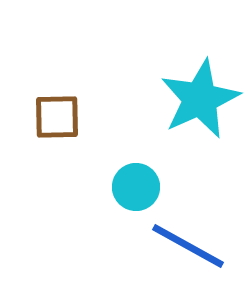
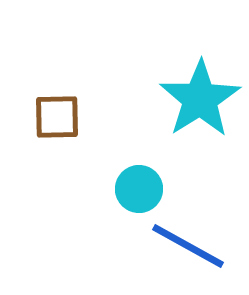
cyan star: rotated 8 degrees counterclockwise
cyan circle: moved 3 px right, 2 px down
